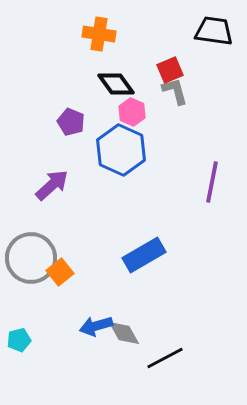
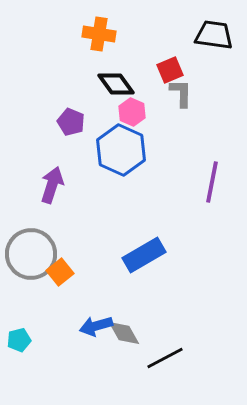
black trapezoid: moved 4 px down
gray L-shape: moved 6 px right, 2 px down; rotated 16 degrees clockwise
purple arrow: rotated 30 degrees counterclockwise
gray circle: moved 4 px up
